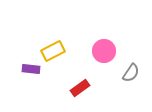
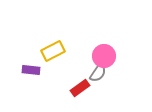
pink circle: moved 5 px down
purple rectangle: moved 1 px down
gray semicircle: moved 33 px left
